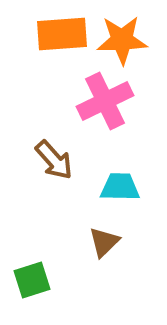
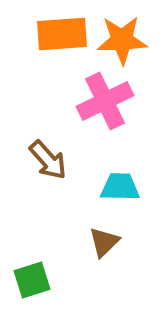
brown arrow: moved 6 px left
